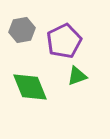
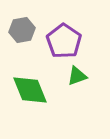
purple pentagon: rotated 12 degrees counterclockwise
green diamond: moved 3 px down
